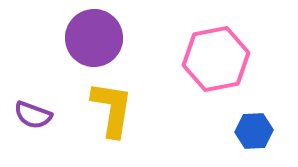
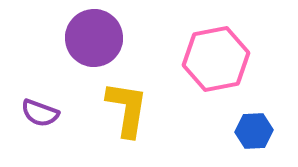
yellow L-shape: moved 15 px right
purple semicircle: moved 7 px right, 2 px up
